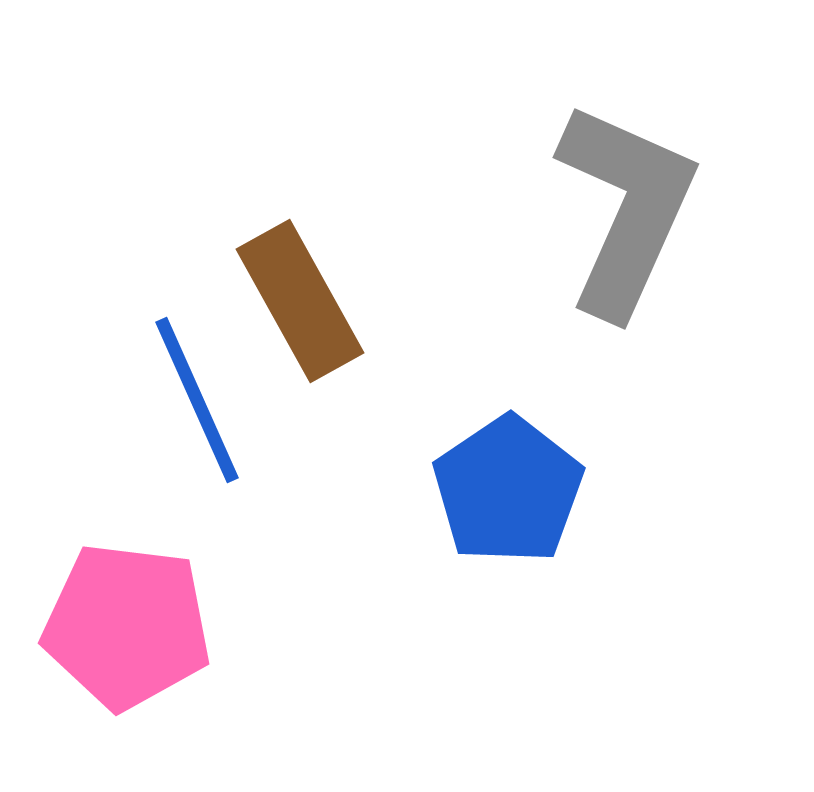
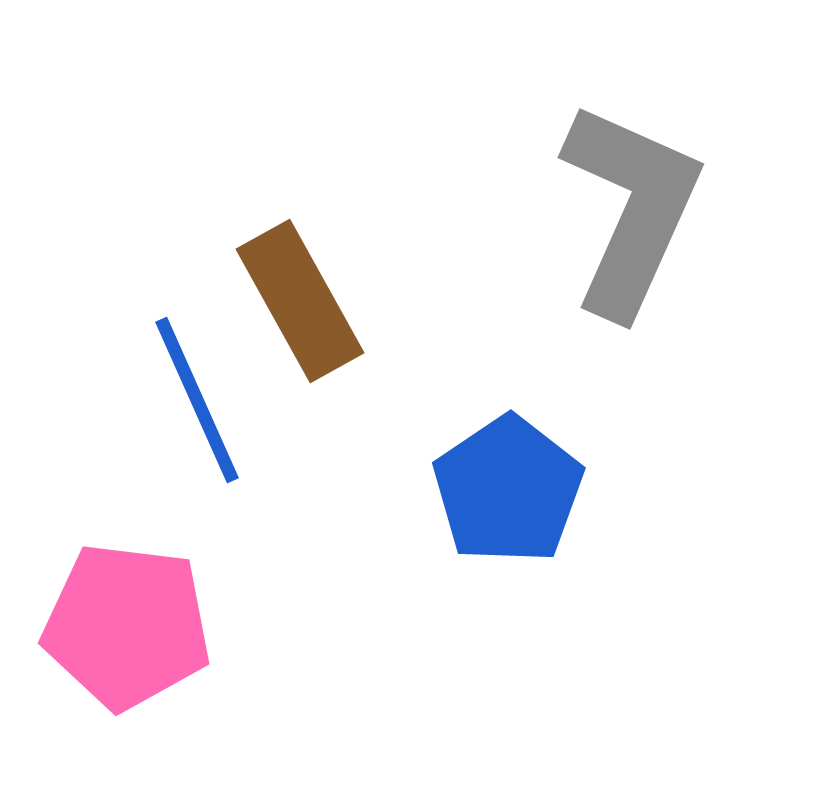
gray L-shape: moved 5 px right
